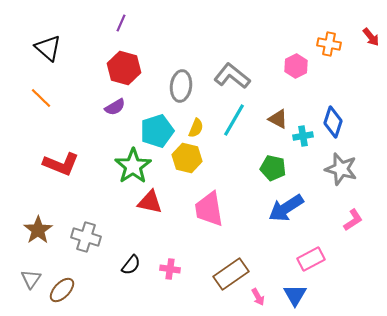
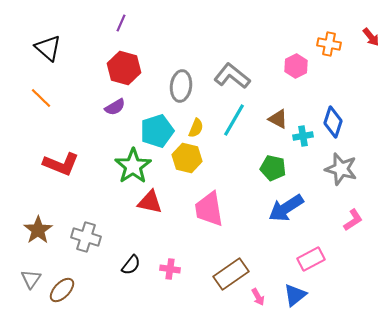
blue triangle: rotated 20 degrees clockwise
